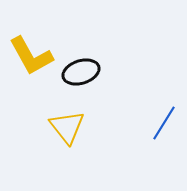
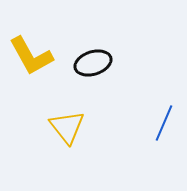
black ellipse: moved 12 px right, 9 px up
blue line: rotated 9 degrees counterclockwise
